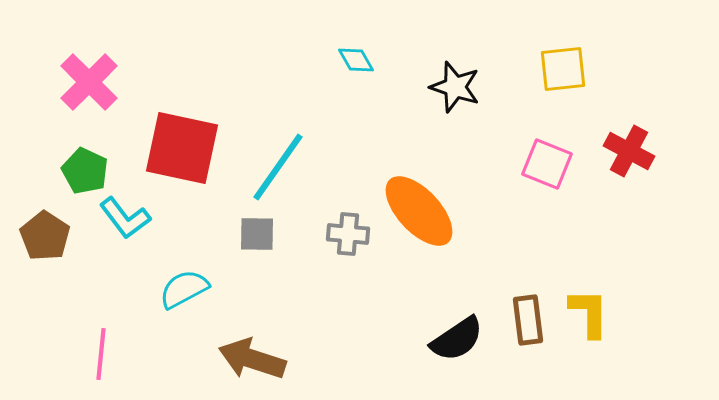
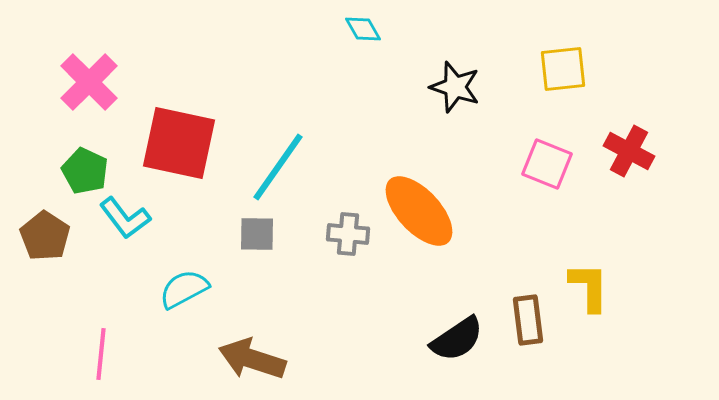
cyan diamond: moved 7 px right, 31 px up
red square: moved 3 px left, 5 px up
yellow L-shape: moved 26 px up
